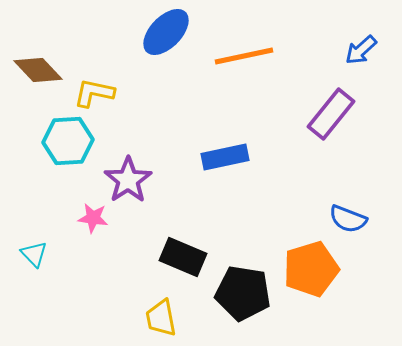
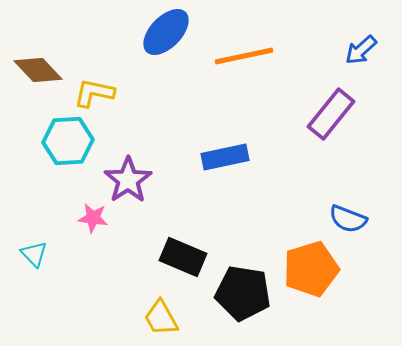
yellow trapezoid: rotated 18 degrees counterclockwise
